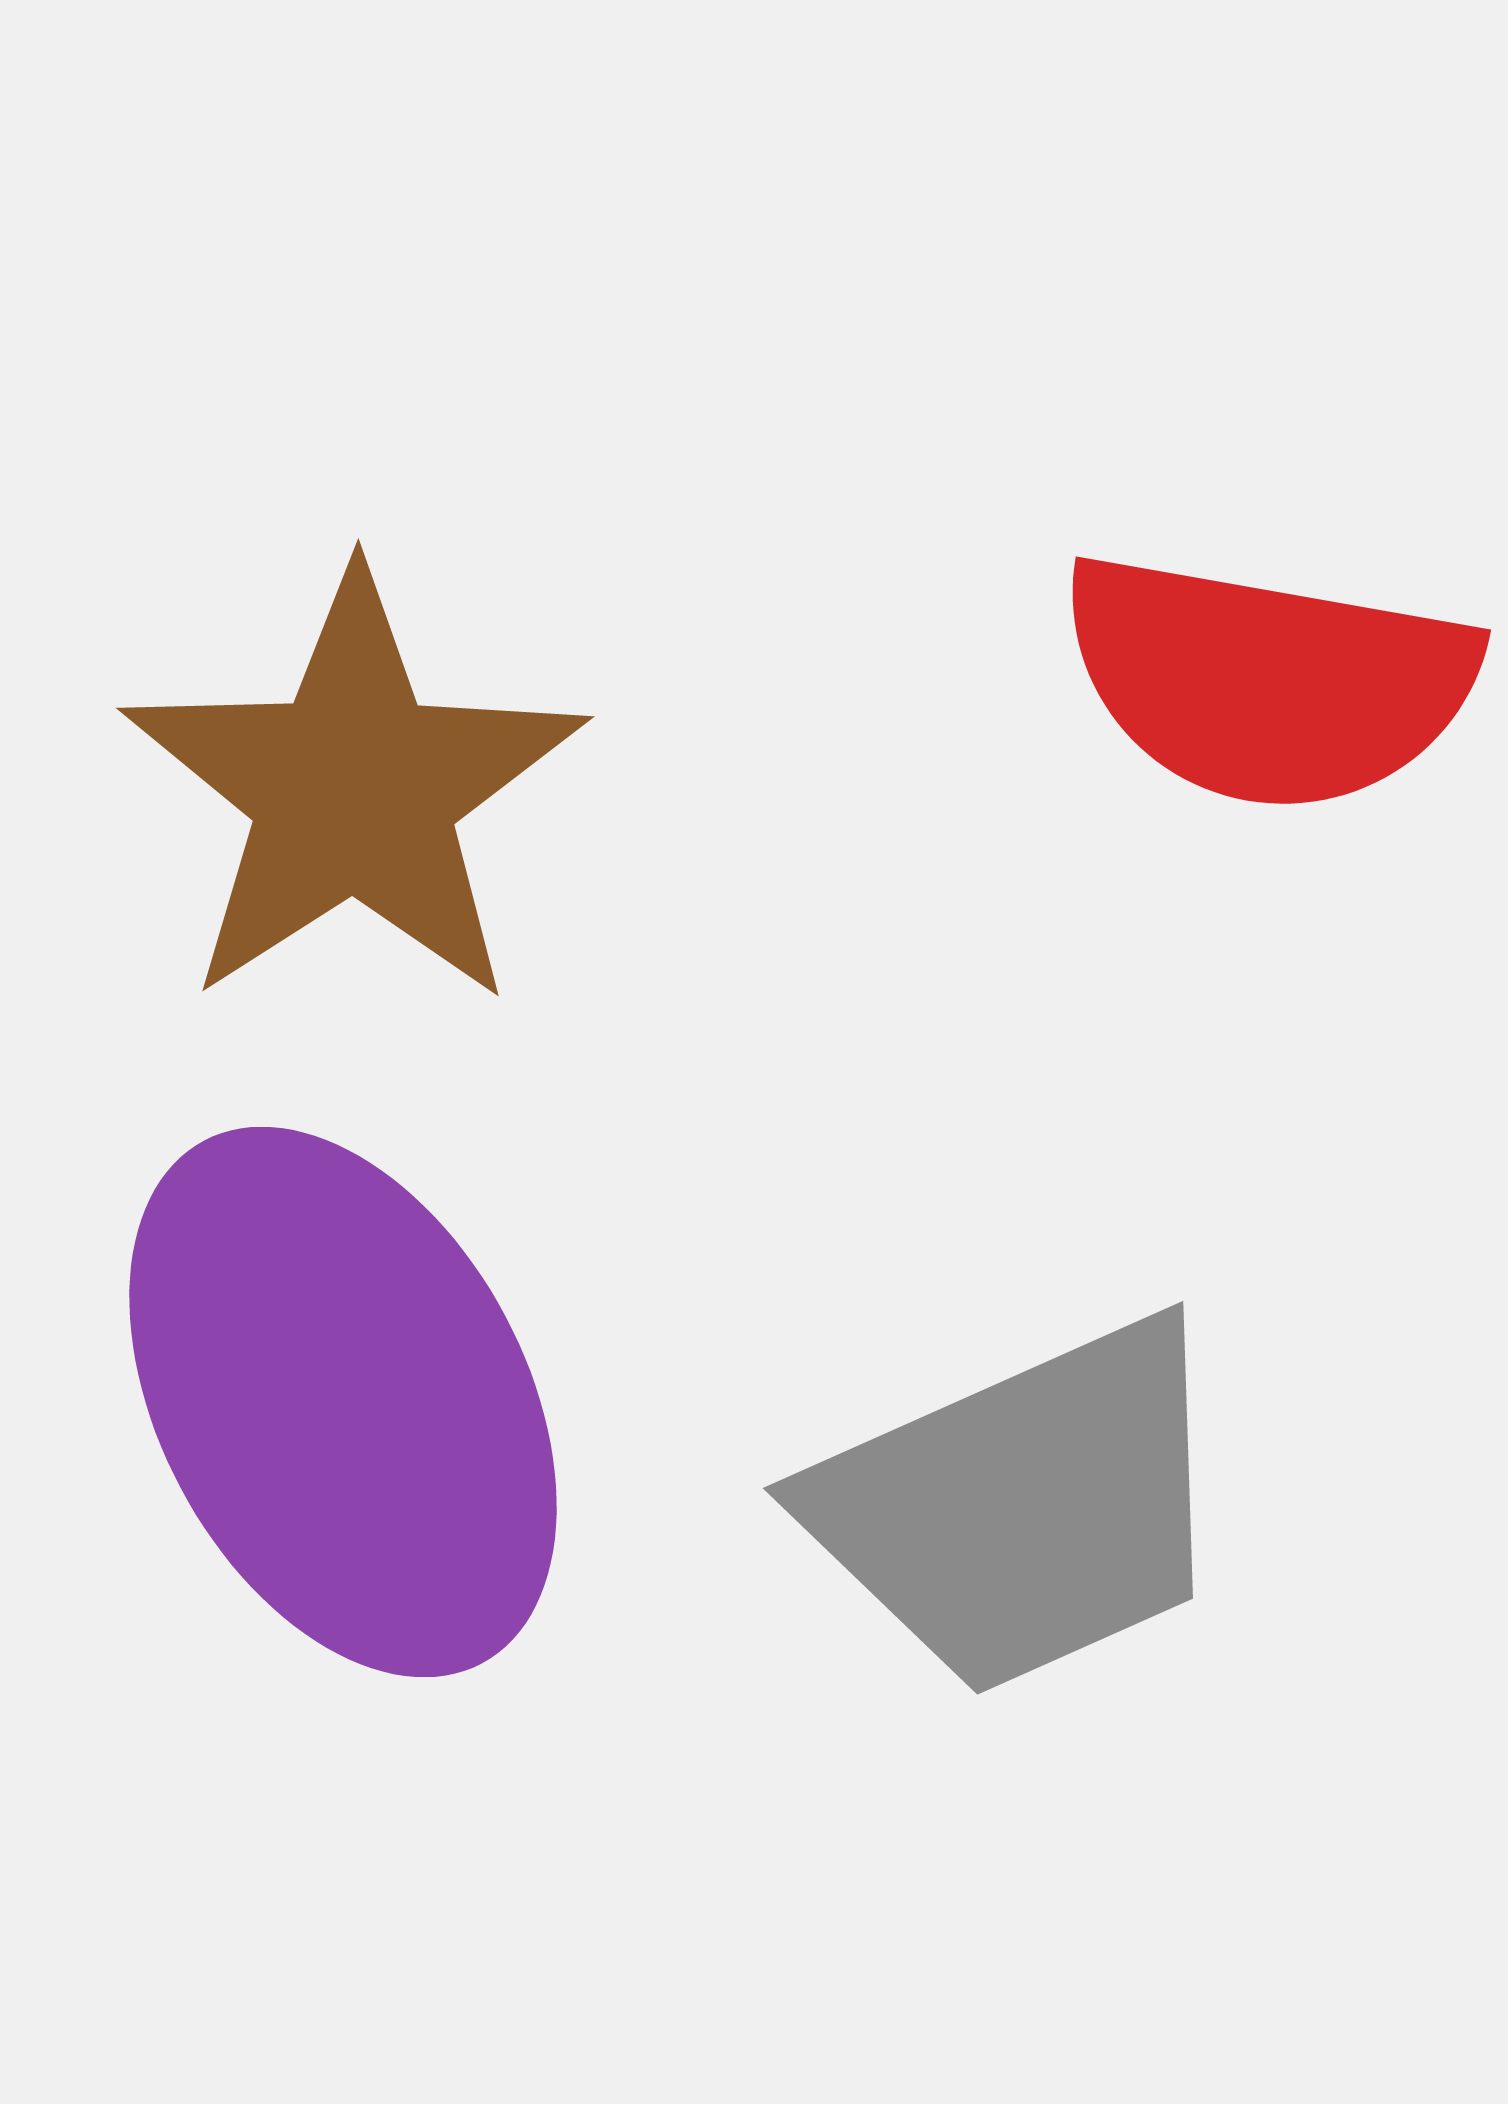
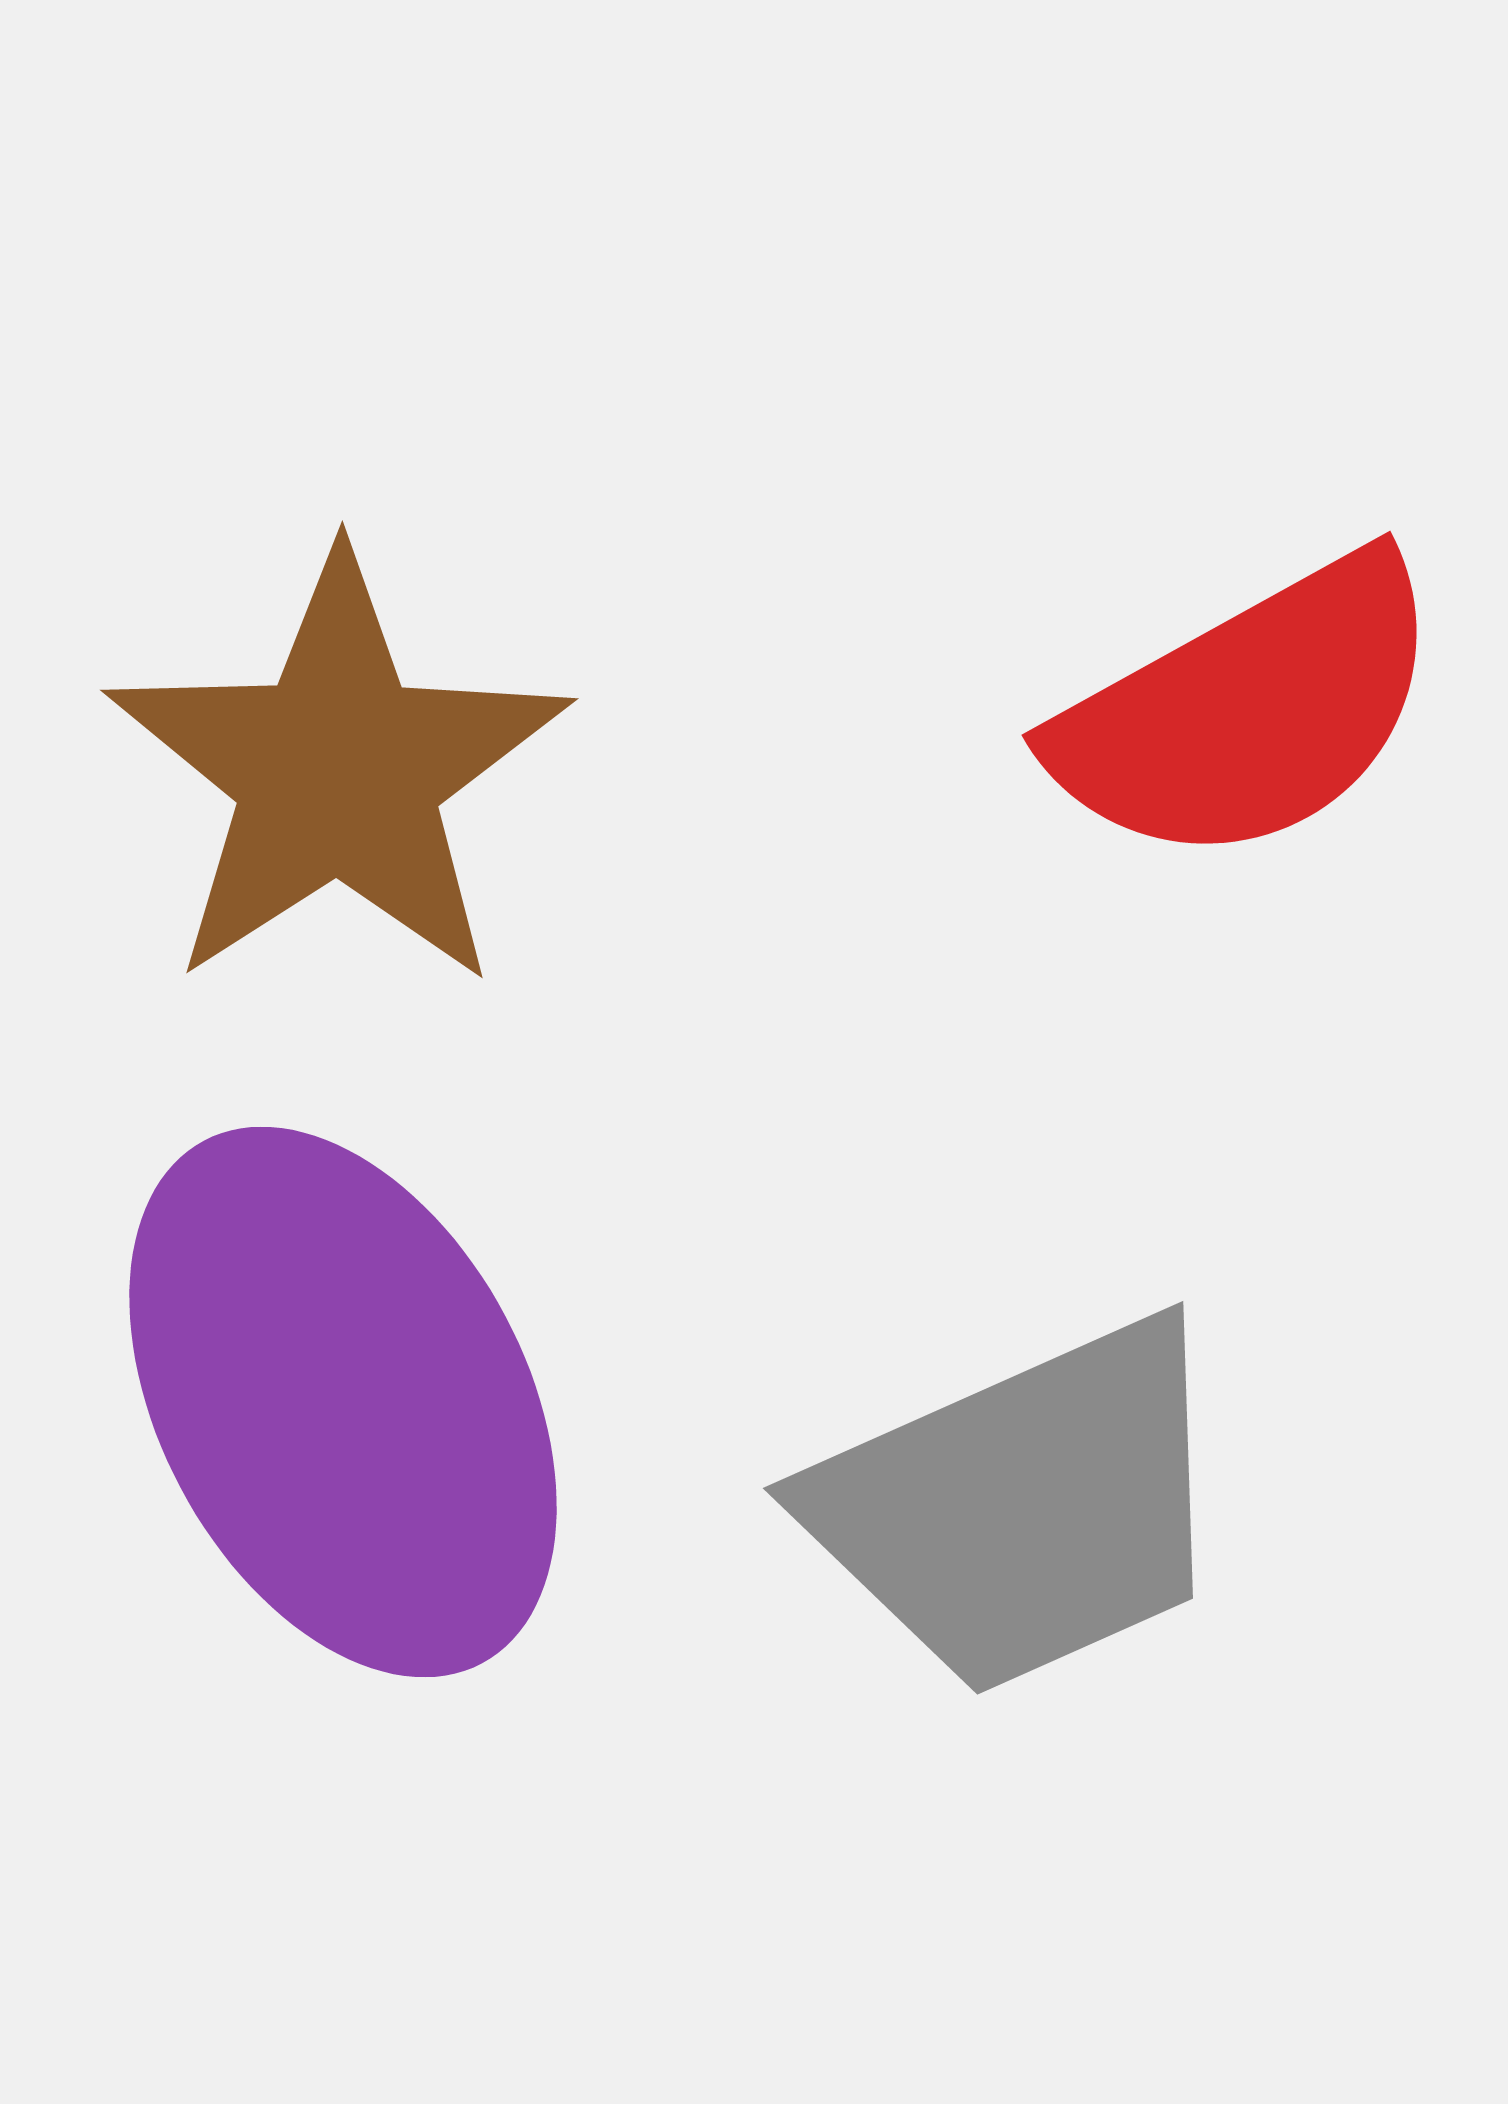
red semicircle: moved 19 px left, 30 px down; rotated 39 degrees counterclockwise
brown star: moved 16 px left, 18 px up
